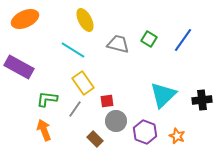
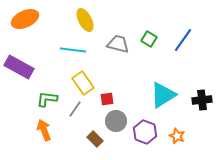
cyan line: rotated 25 degrees counterclockwise
cyan triangle: rotated 12 degrees clockwise
red square: moved 2 px up
